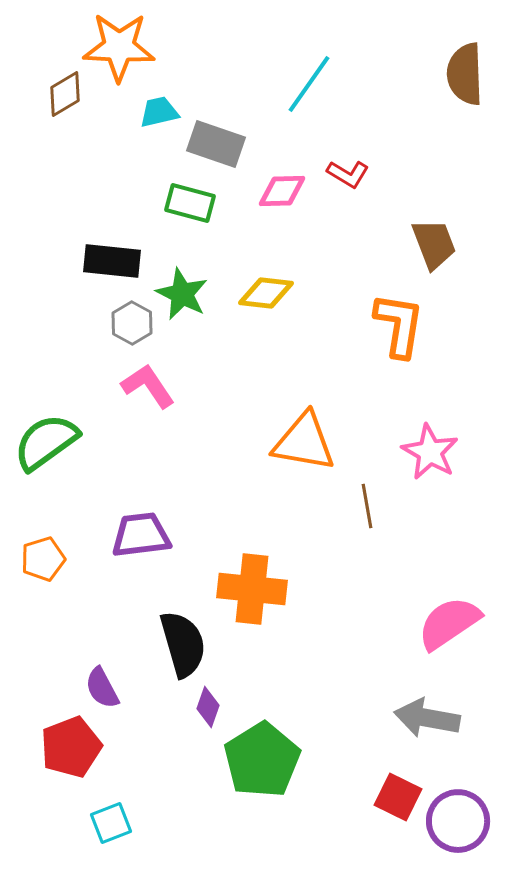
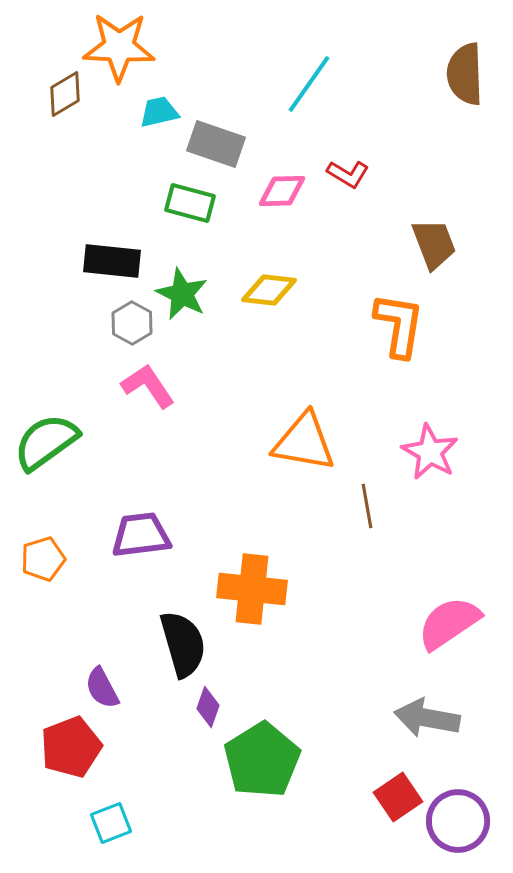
yellow diamond: moved 3 px right, 3 px up
red square: rotated 30 degrees clockwise
